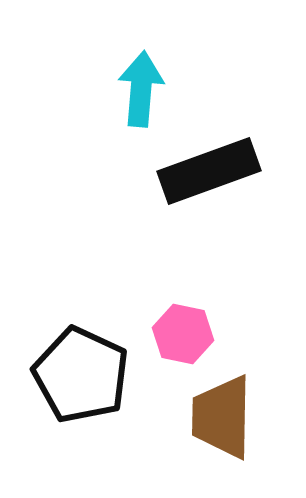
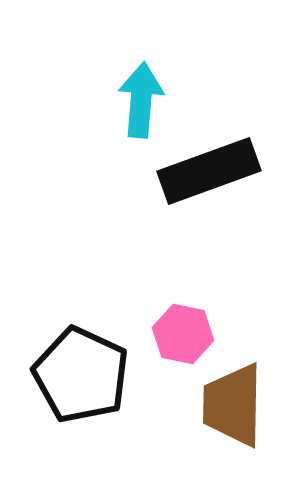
cyan arrow: moved 11 px down
brown trapezoid: moved 11 px right, 12 px up
